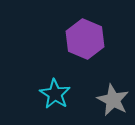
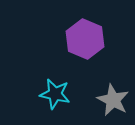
cyan star: rotated 20 degrees counterclockwise
